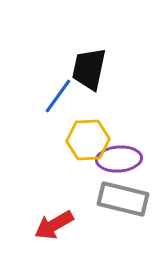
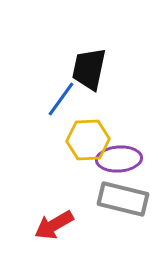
blue line: moved 3 px right, 3 px down
